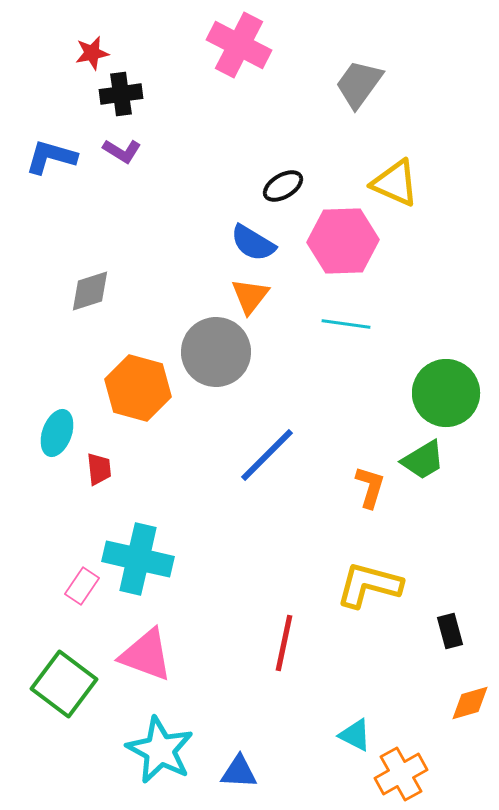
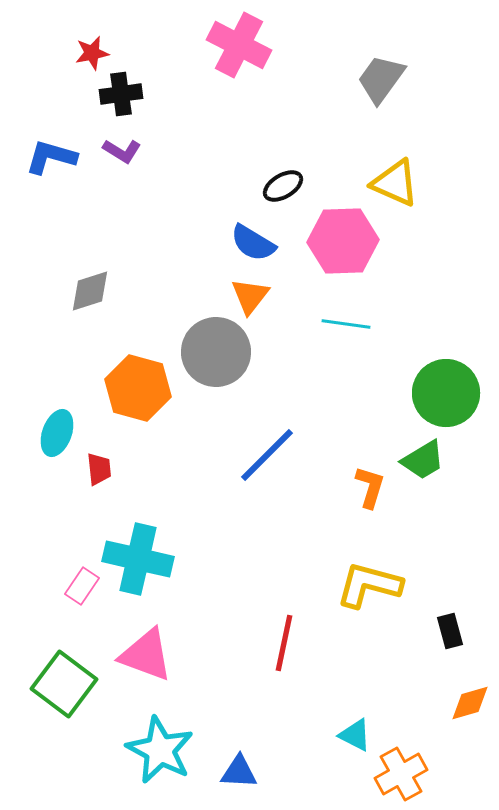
gray trapezoid: moved 22 px right, 5 px up
